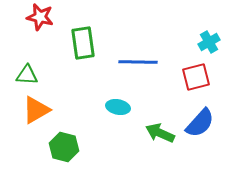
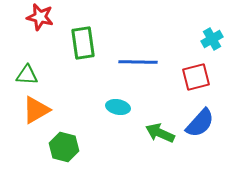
cyan cross: moved 3 px right, 3 px up
